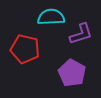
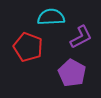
purple L-shape: moved 3 px down; rotated 10 degrees counterclockwise
red pentagon: moved 3 px right, 2 px up; rotated 8 degrees clockwise
